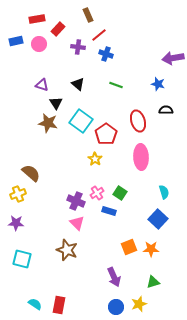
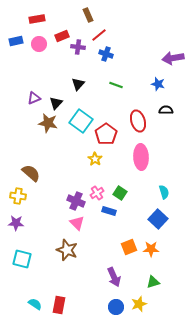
red rectangle at (58, 29): moved 4 px right, 7 px down; rotated 24 degrees clockwise
black triangle at (78, 84): rotated 32 degrees clockwise
purple triangle at (42, 85): moved 8 px left, 13 px down; rotated 40 degrees counterclockwise
black triangle at (56, 103): rotated 16 degrees clockwise
yellow cross at (18, 194): moved 2 px down; rotated 28 degrees clockwise
